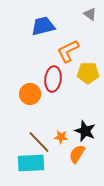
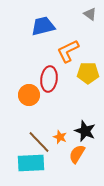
red ellipse: moved 4 px left
orange circle: moved 1 px left, 1 px down
orange star: moved 1 px left; rotated 16 degrees clockwise
